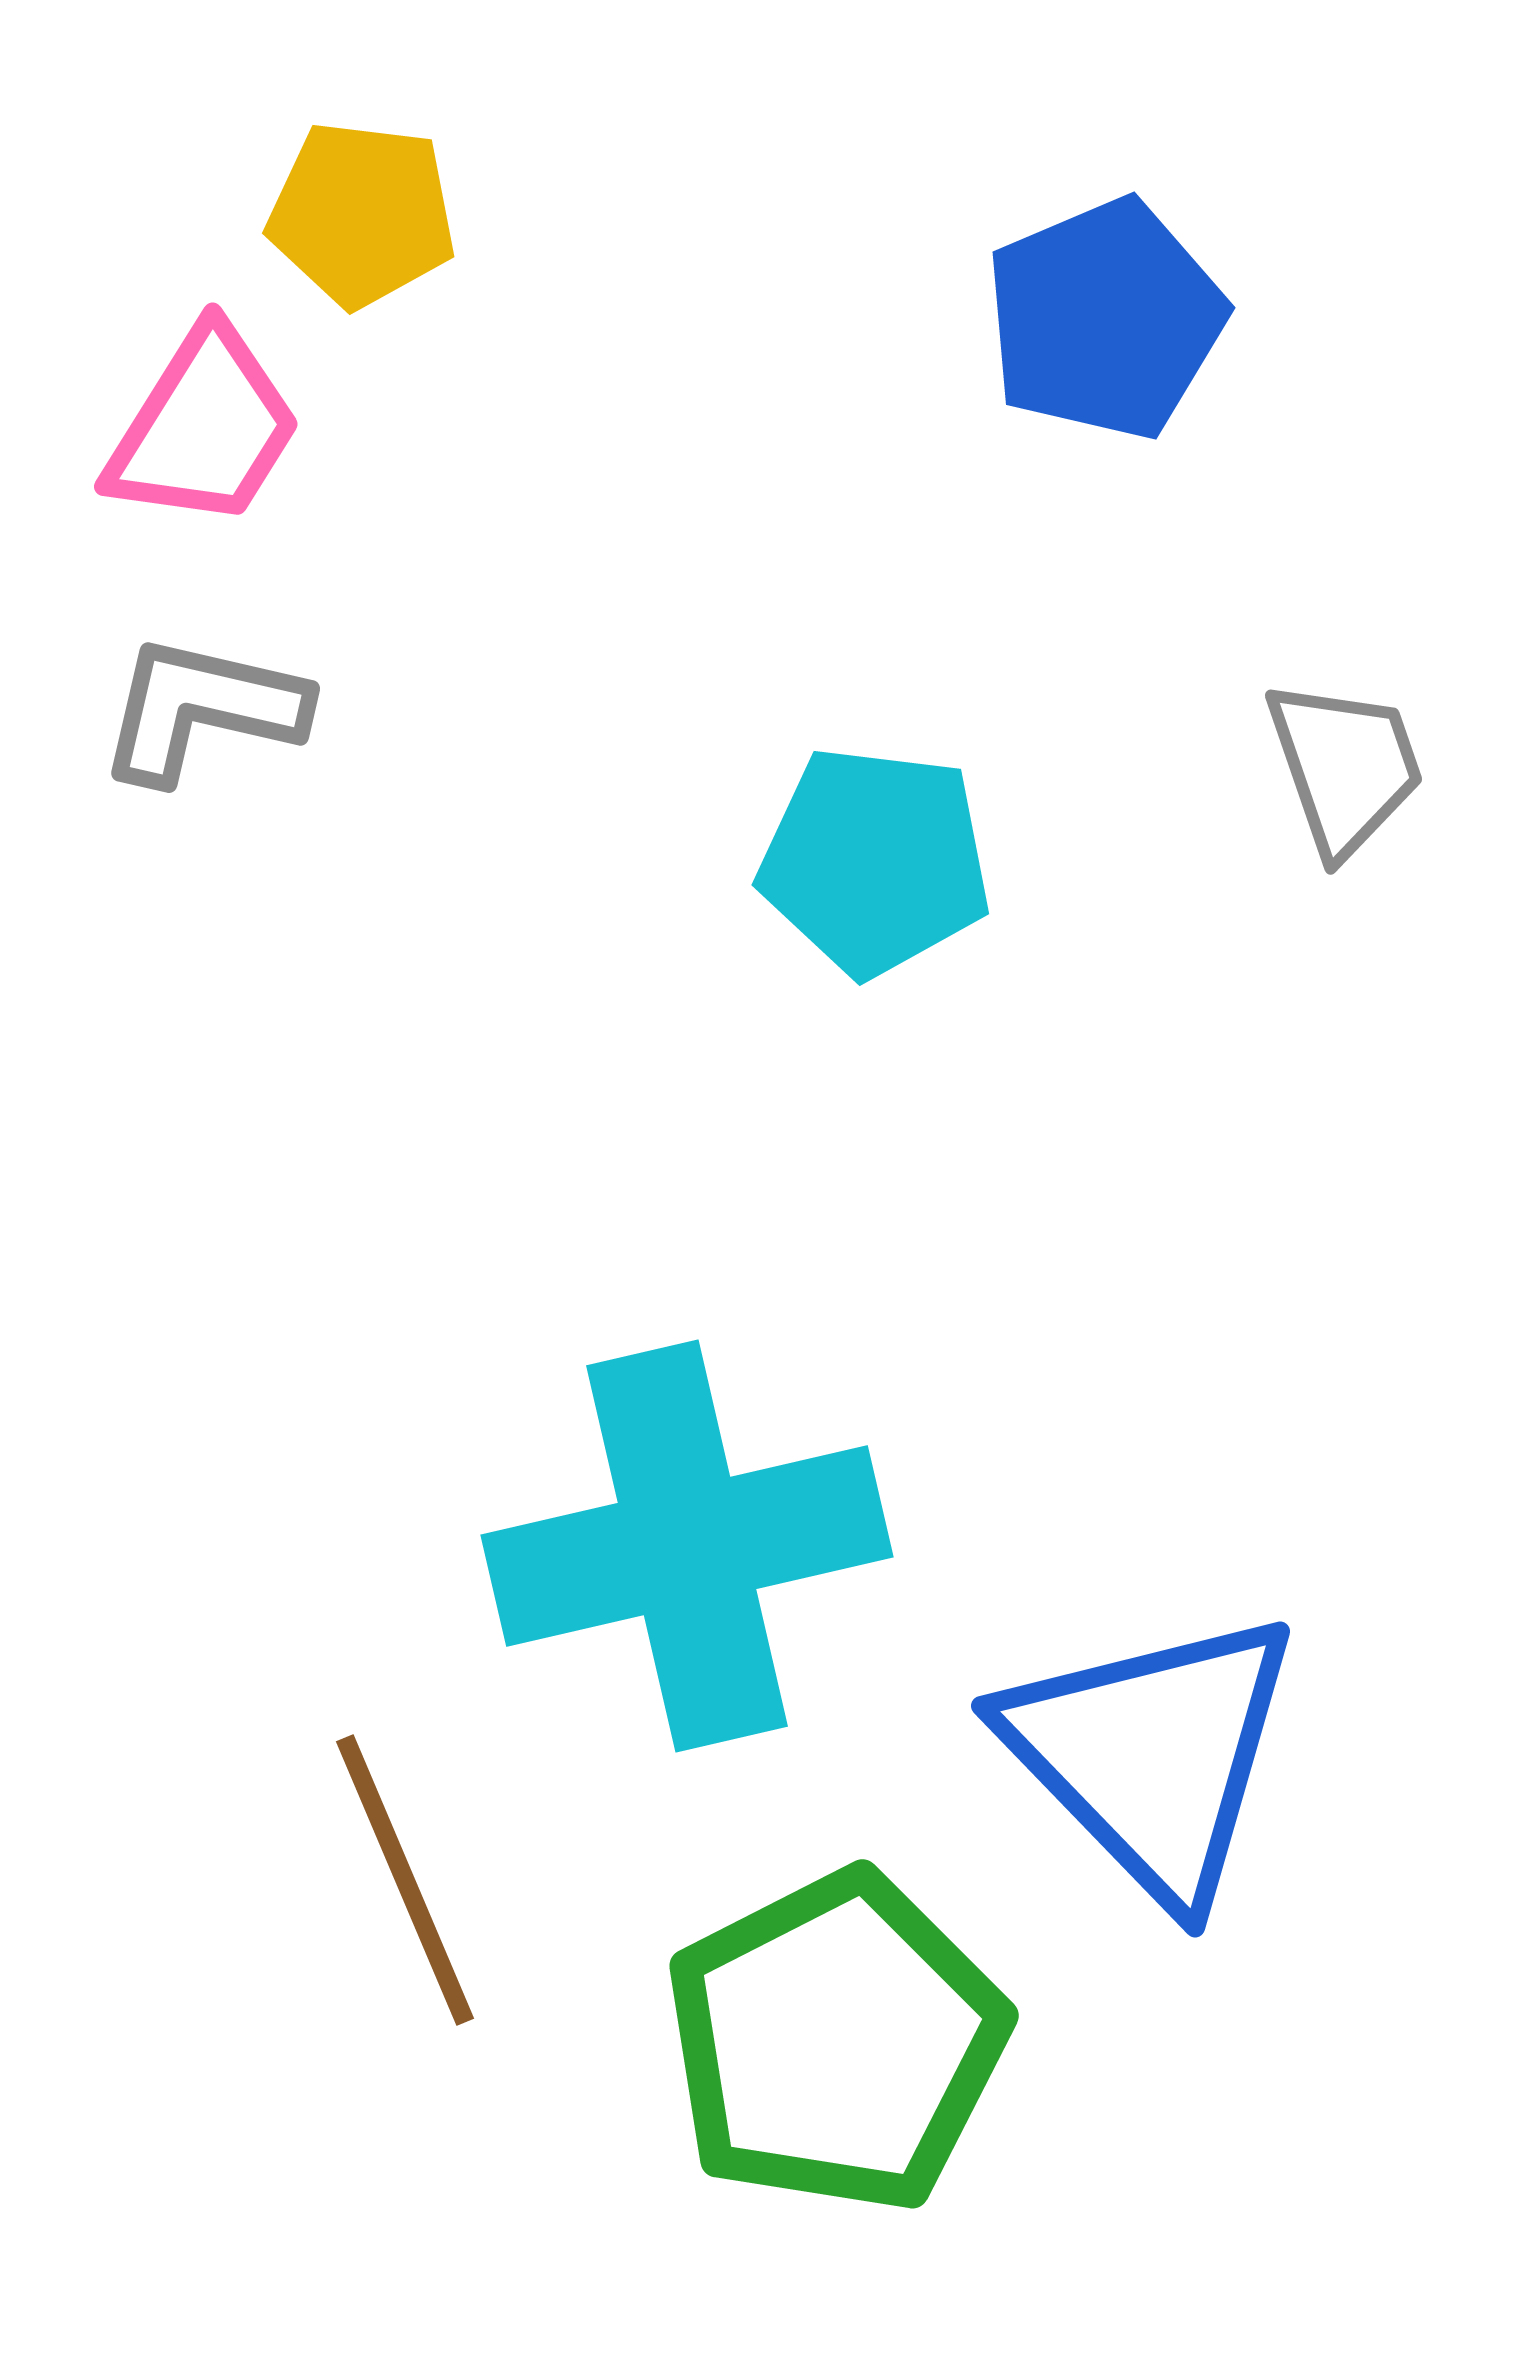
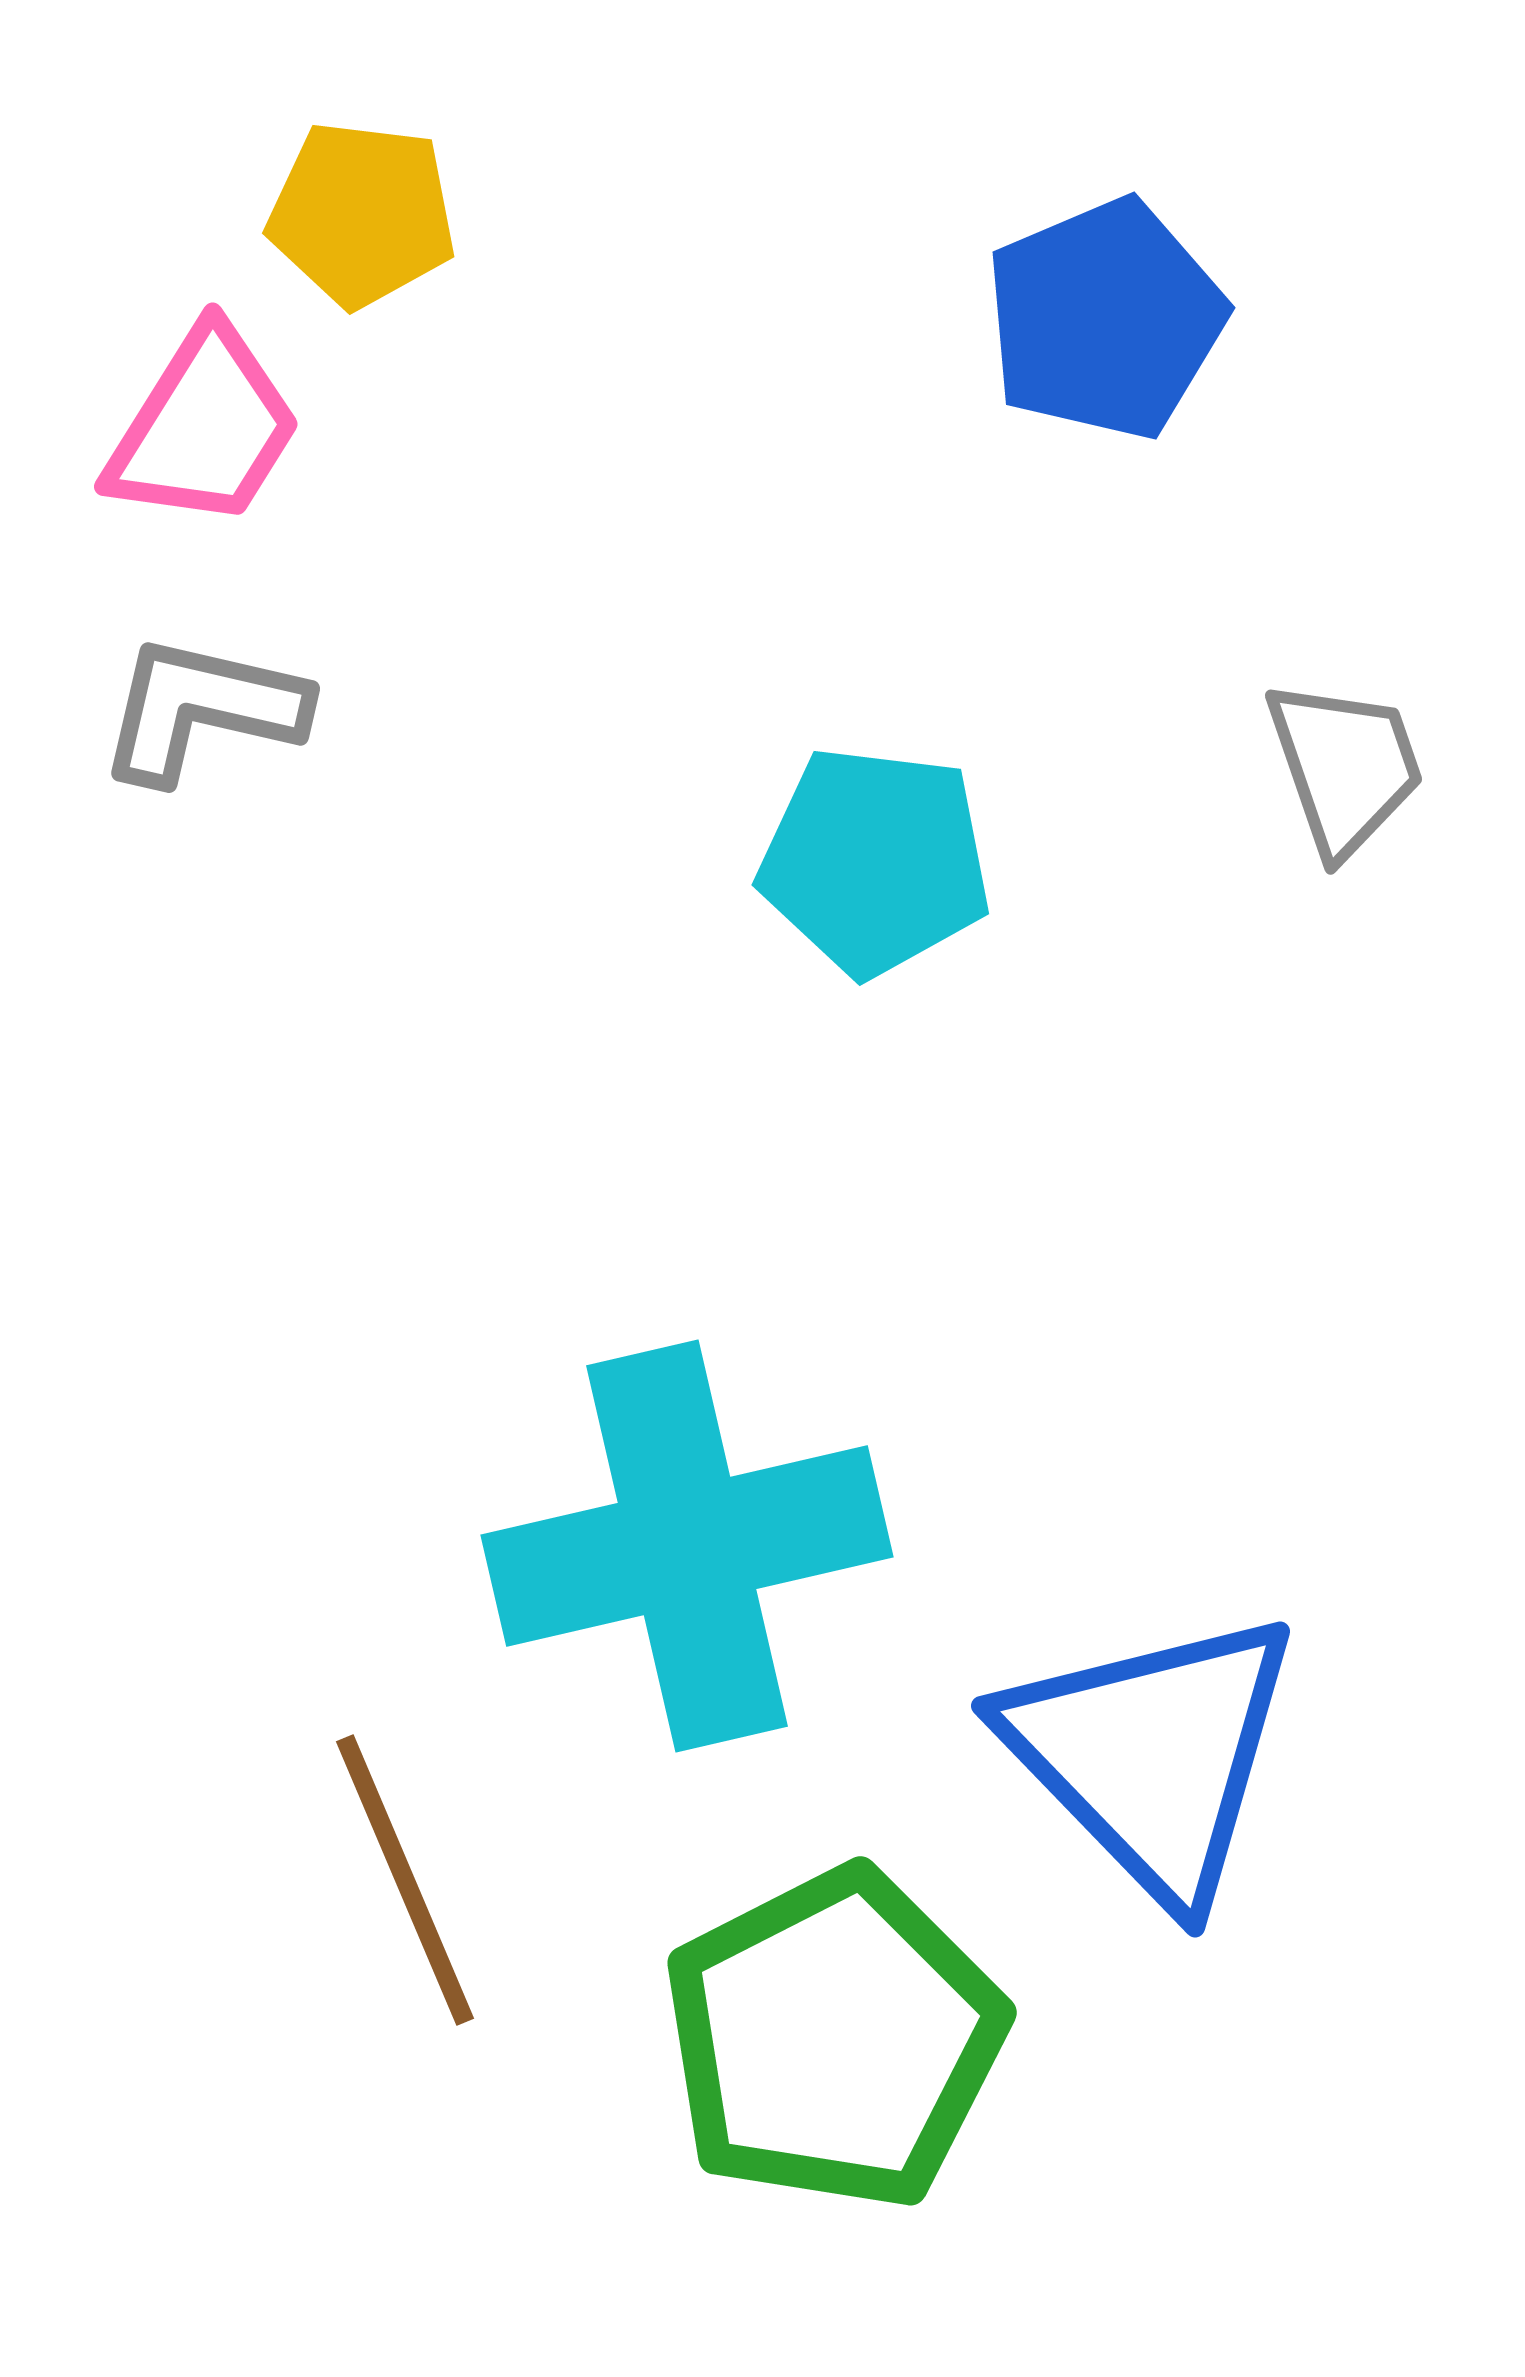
green pentagon: moved 2 px left, 3 px up
